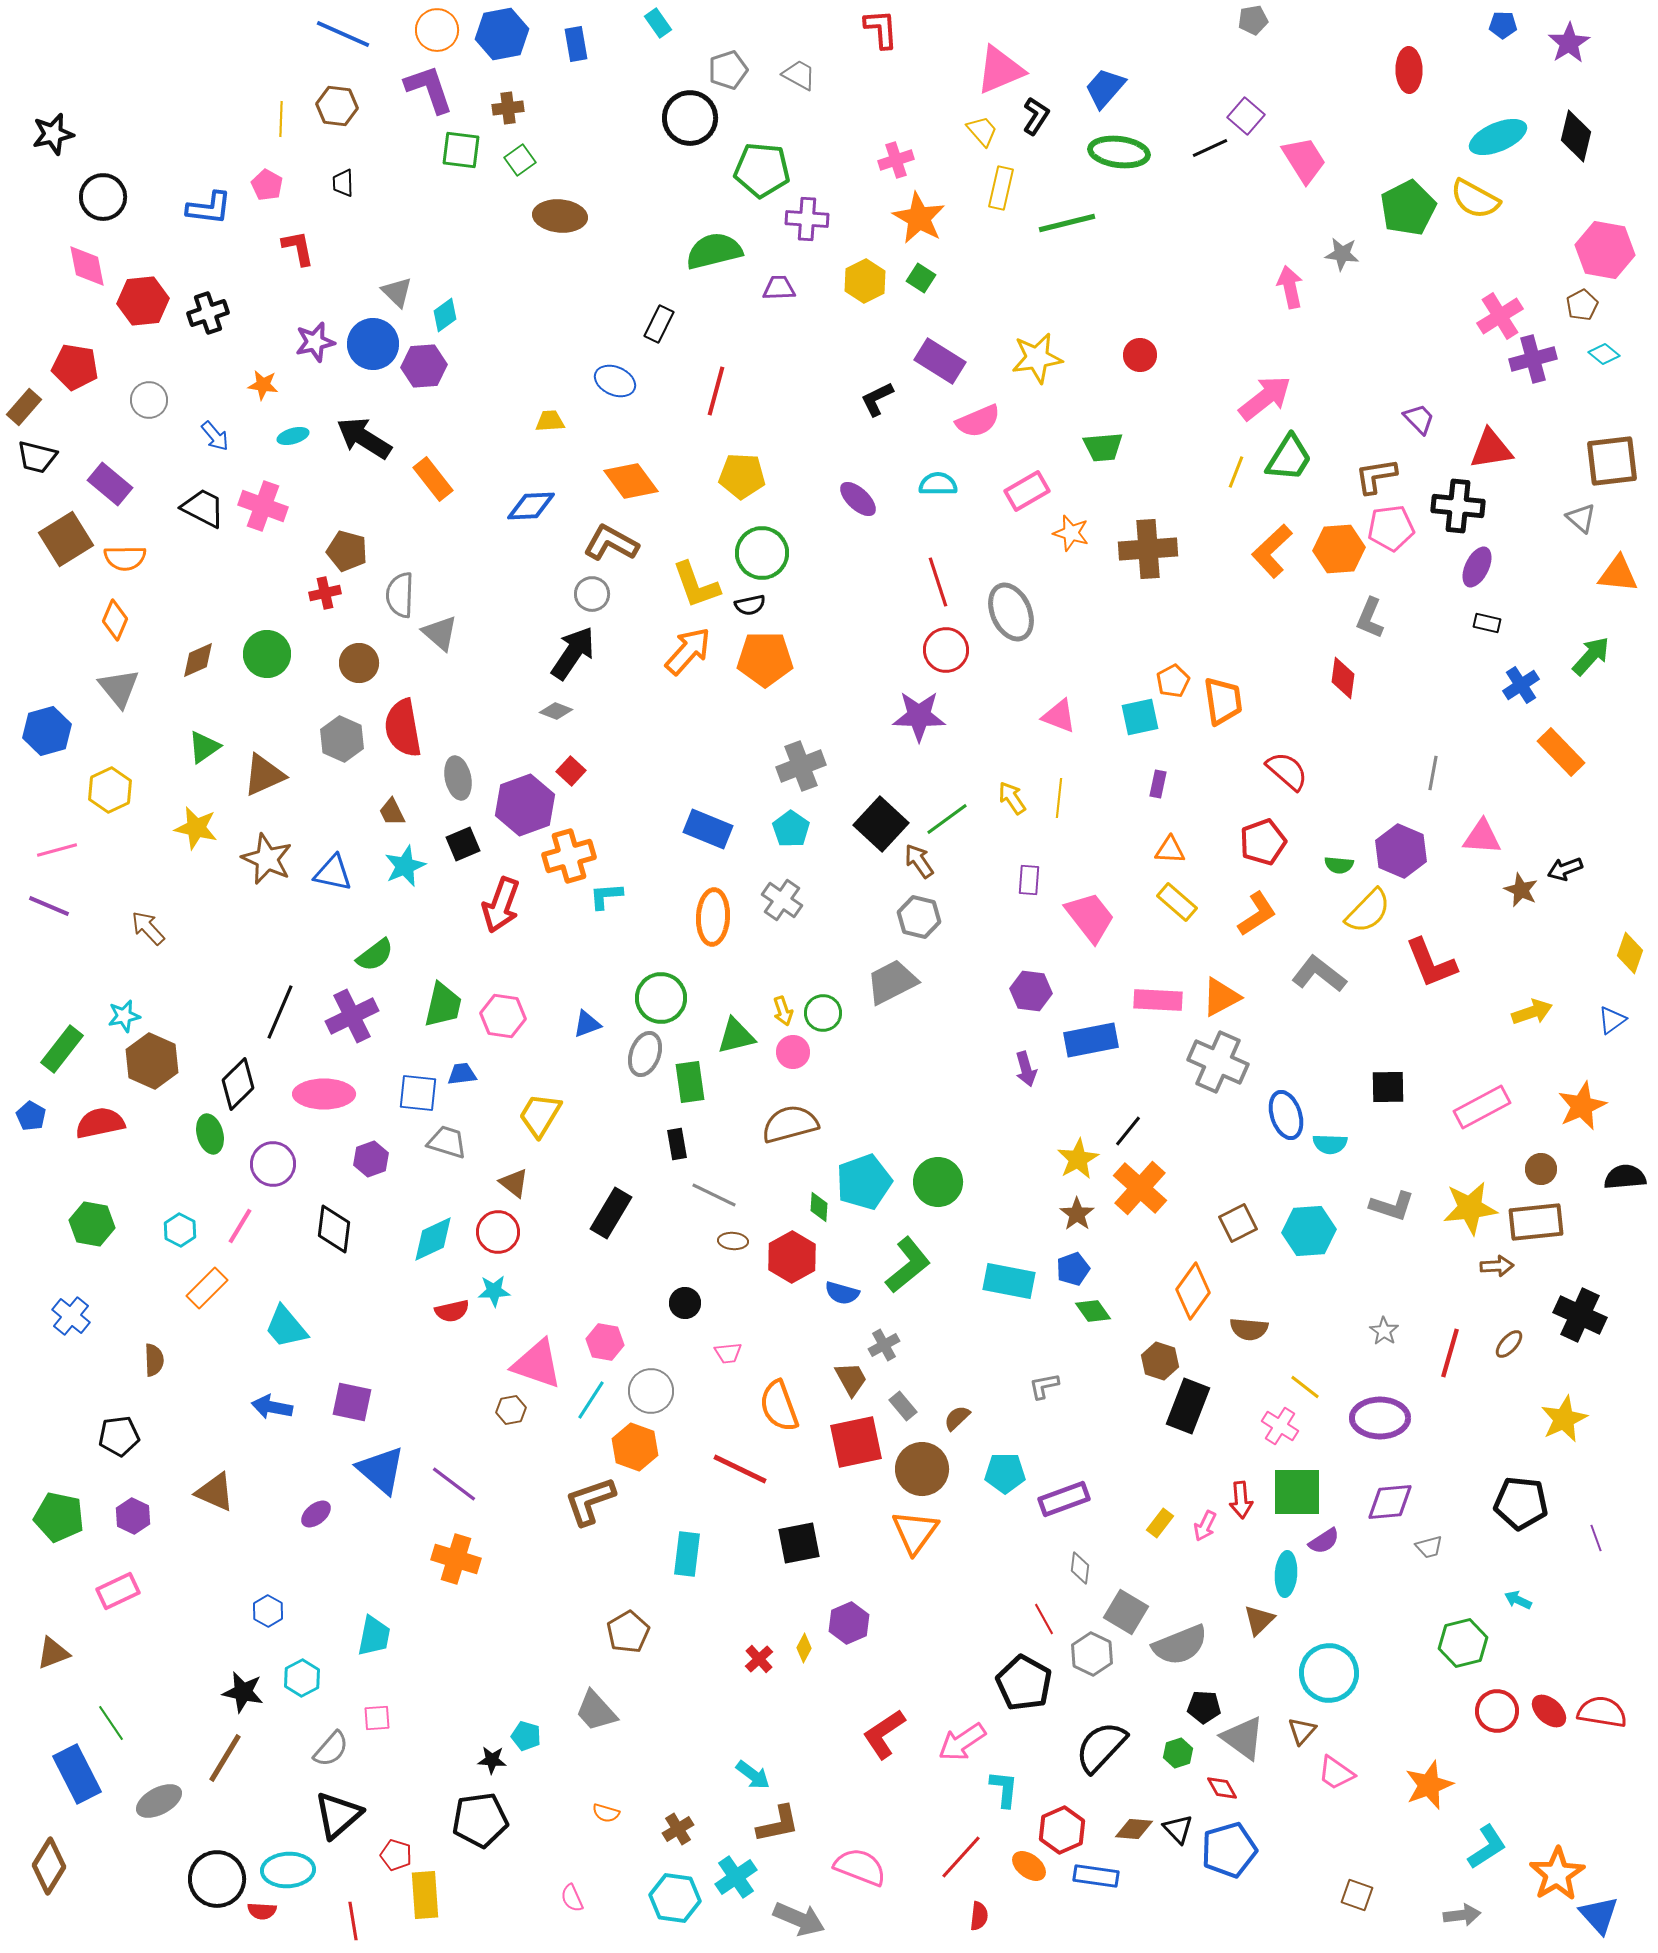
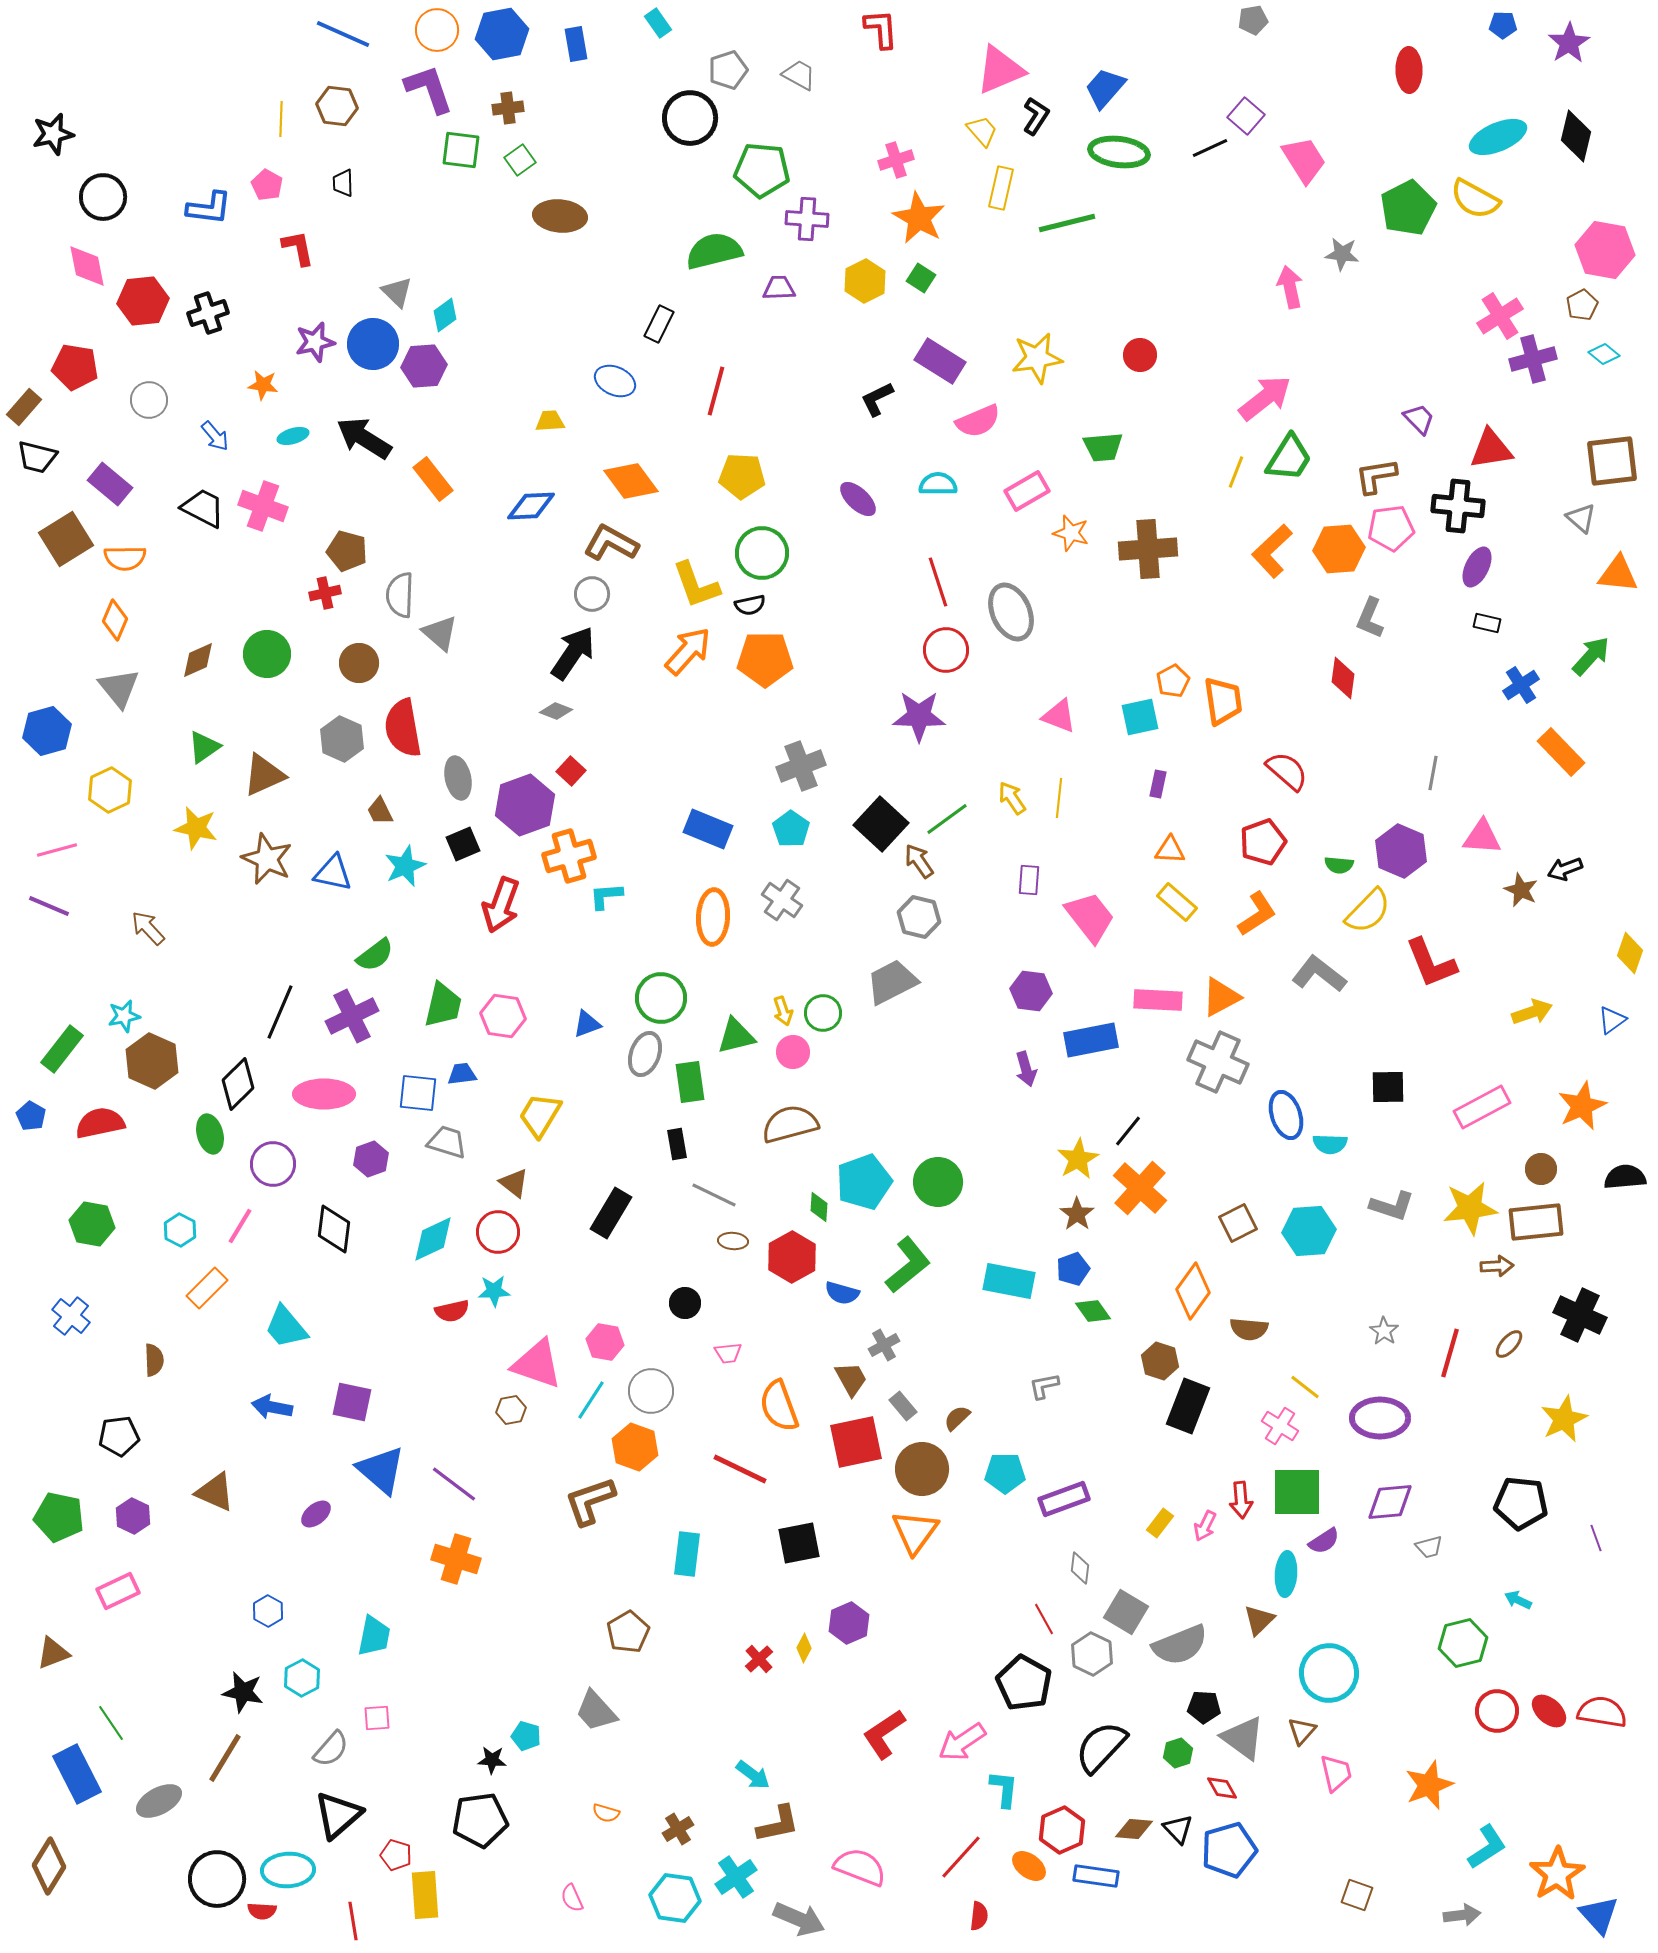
brown trapezoid at (392, 812): moved 12 px left, 1 px up
pink trapezoid at (1336, 1773): rotated 138 degrees counterclockwise
